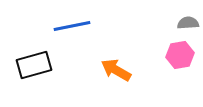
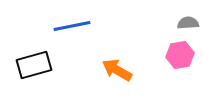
orange arrow: moved 1 px right
